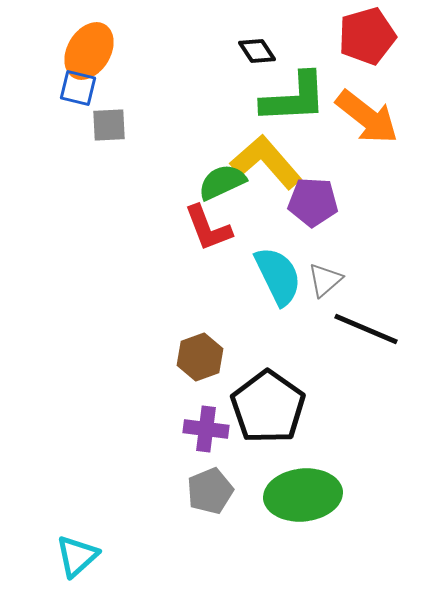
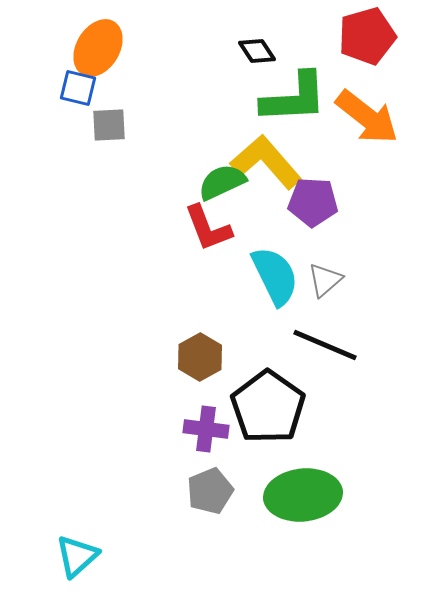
orange ellipse: moved 9 px right, 3 px up
cyan semicircle: moved 3 px left
black line: moved 41 px left, 16 px down
brown hexagon: rotated 9 degrees counterclockwise
